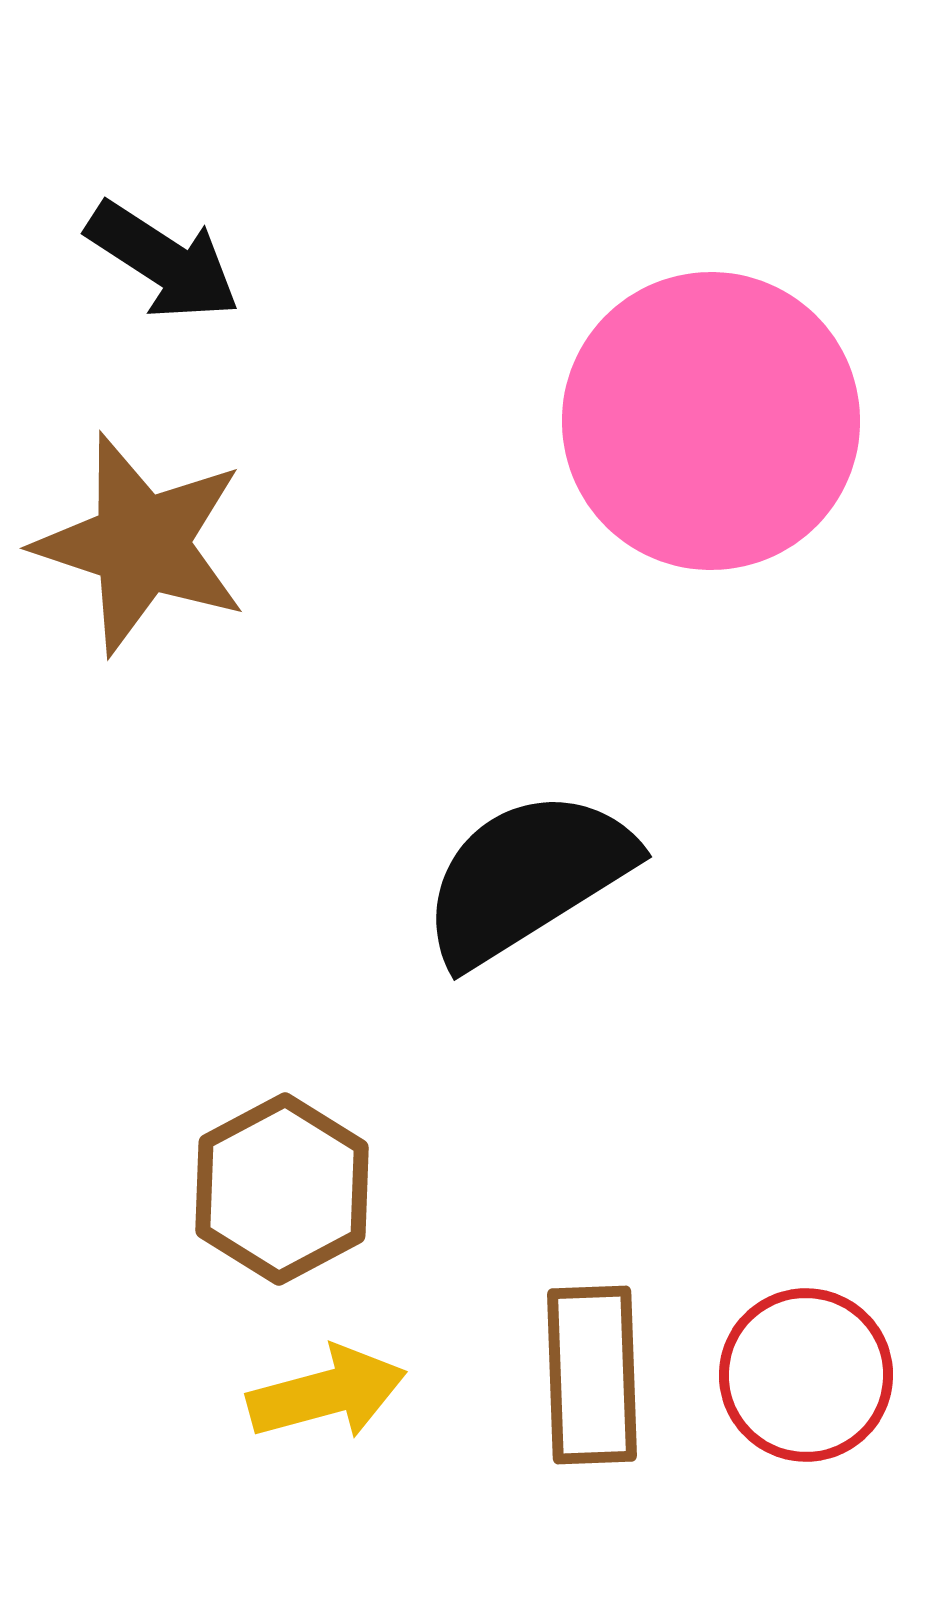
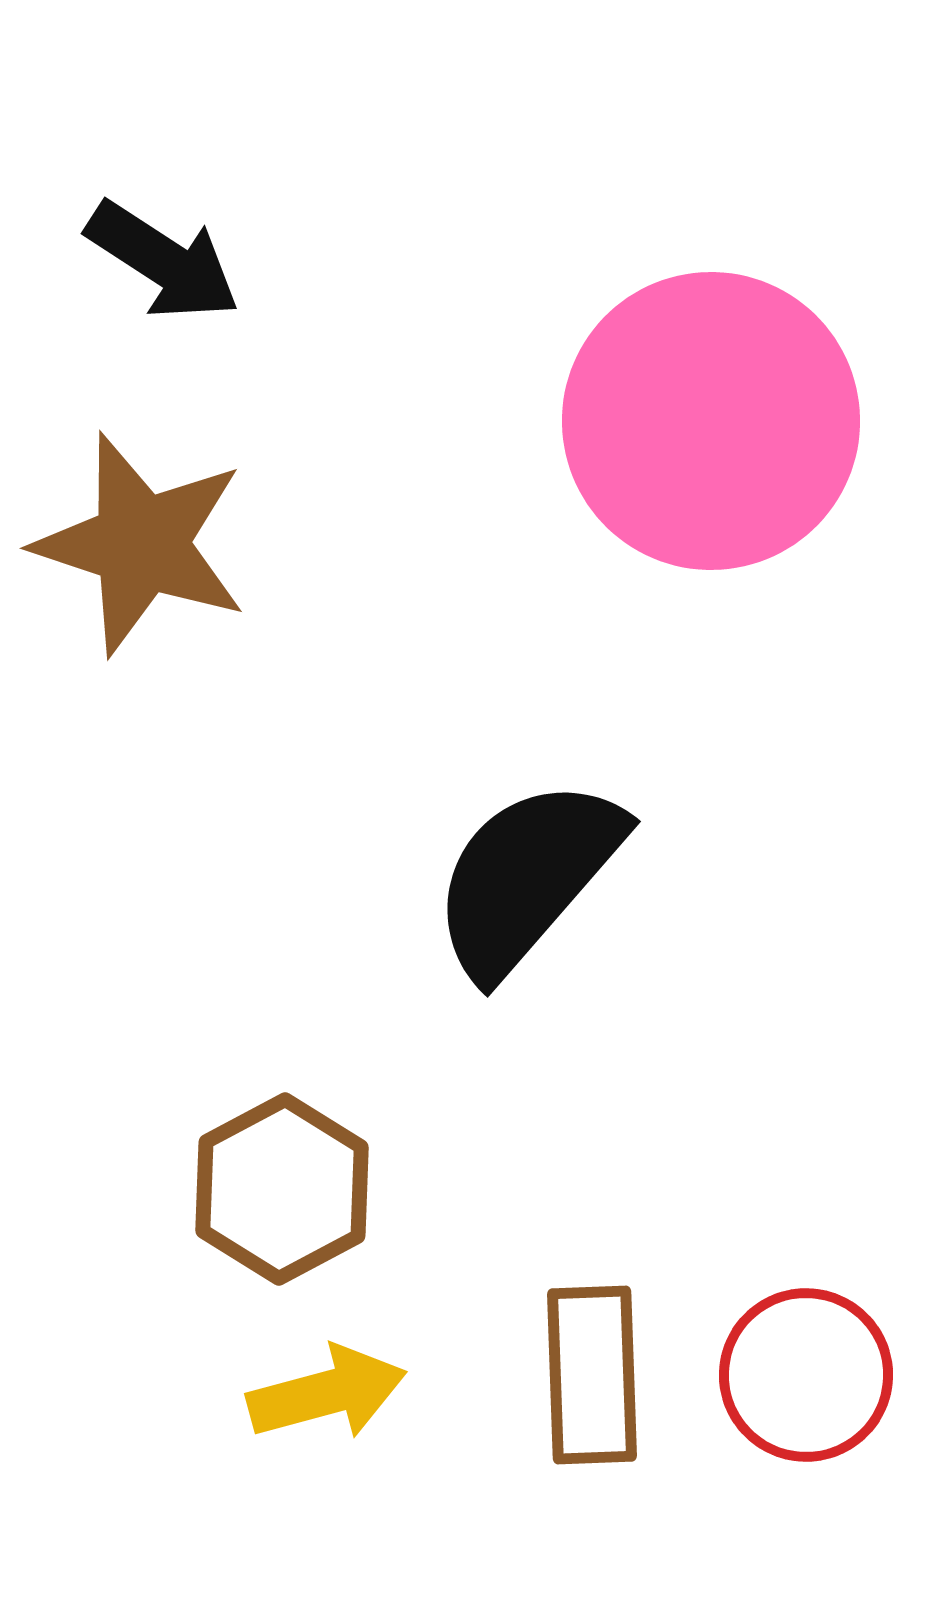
black semicircle: rotated 17 degrees counterclockwise
